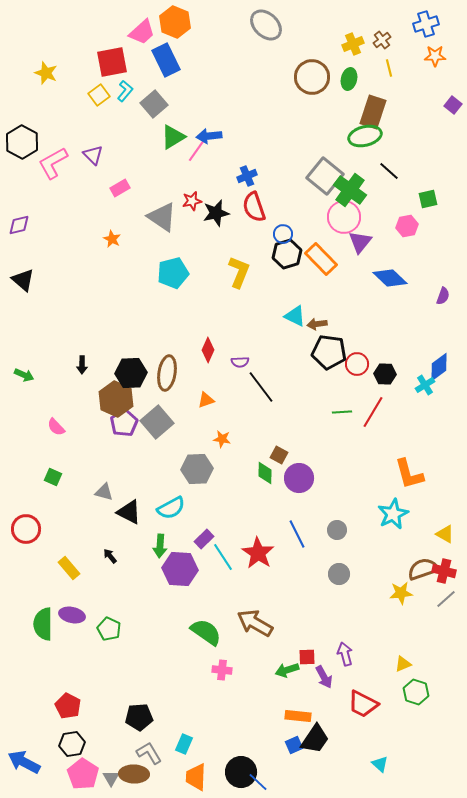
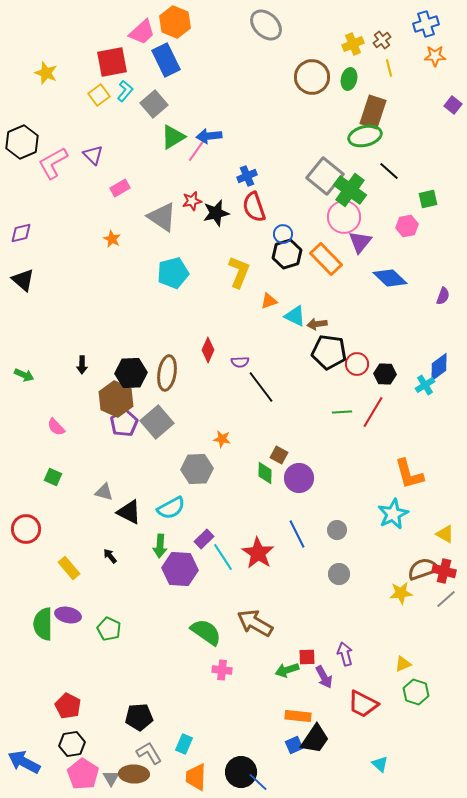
black hexagon at (22, 142): rotated 8 degrees clockwise
purple diamond at (19, 225): moved 2 px right, 8 px down
orange rectangle at (321, 259): moved 5 px right
orange triangle at (206, 400): moved 63 px right, 99 px up
purple ellipse at (72, 615): moved 4 px left
